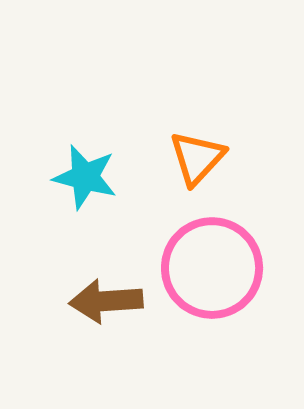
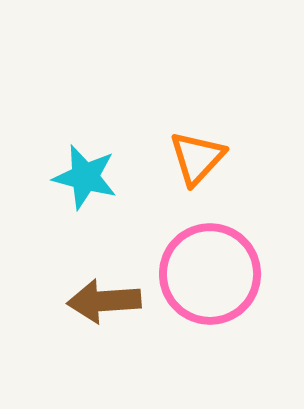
pink circle: moved 2 px left, 6 px down
brown arrow: moved 2 px left
